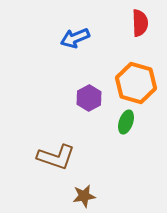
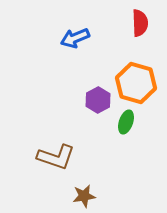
purple hexagon: moved 9 px right, 2 px down
